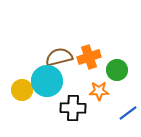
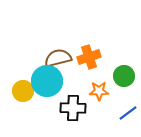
brown semicircle: moved 1 px left, 1 px down
green circle: moved 7 px right, 6 px down
yellow circle: moved 1 px right, 1 px down
